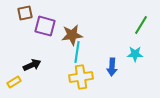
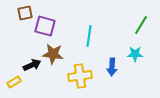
brown star: moved 19 px left, 19 px down; rotated 15 degrees clockwise
cyan line: moved 12 px right, 16 px up
yellow cross: moved 1 px left, 1 px up
